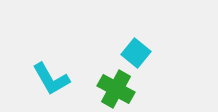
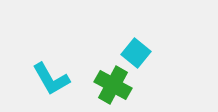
green cross: moved 3 px left, 4 px up
